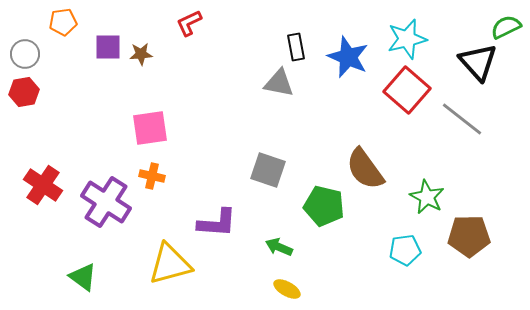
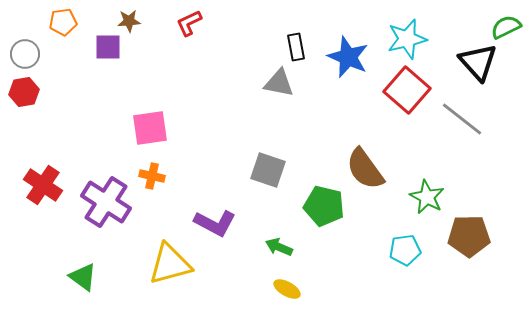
brown star: moved 12 px left, 33 px up
purple L-shape: moved 2 px left; rotated 24 degrees clockwise
